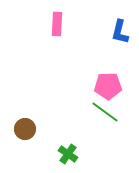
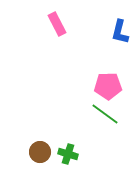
pink rectangle: rotated 30 degrees counterclockwise
green line: moved 2 px down
brown circle: moved 15 px right, 23 px down
green cross: rotated 18 degrees counterclockwise
